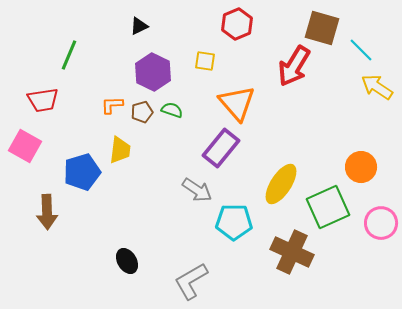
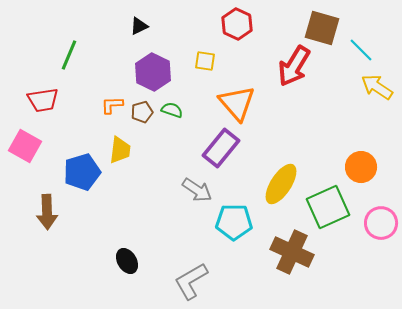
red hexagon: rotated 12 degrees counterclockwise
